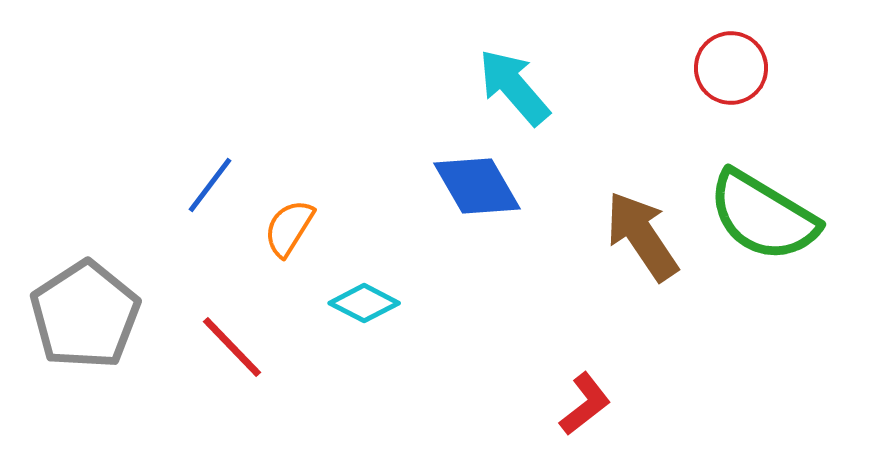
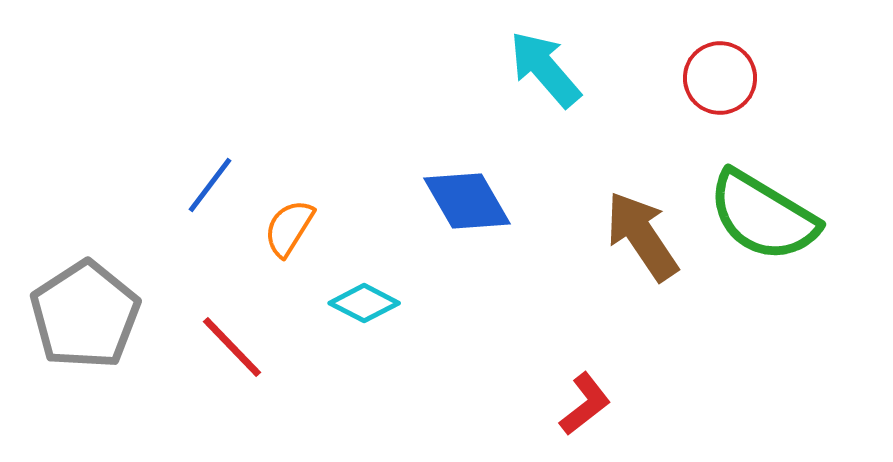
red circle: moved 11 px left, 10 px down
cyan arrow: moved 31 px right, 18 px up
blue diamond: moved 10 px left, 15 px down
